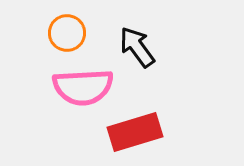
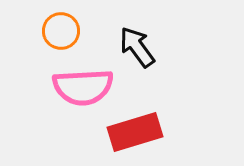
orange circle: moved 6 px left, 2 px up
